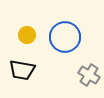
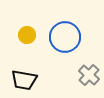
black trapezoid: moved 2 px right, 10 px down
gray cross: rotated 10 degrees clockwise
